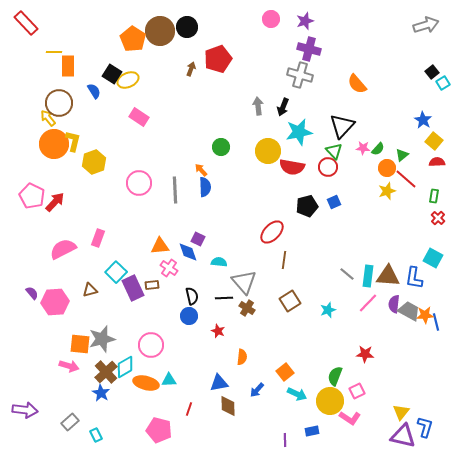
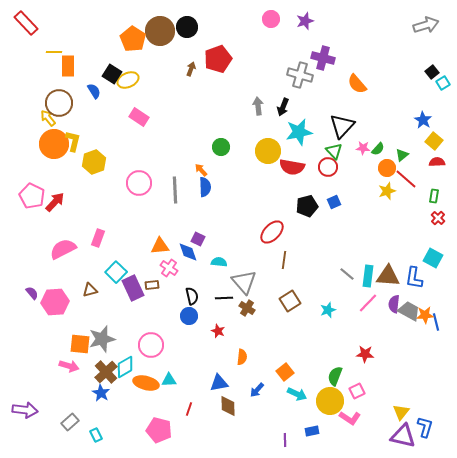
purple cross at (309, 49): moved 14 px right, 9 px down
